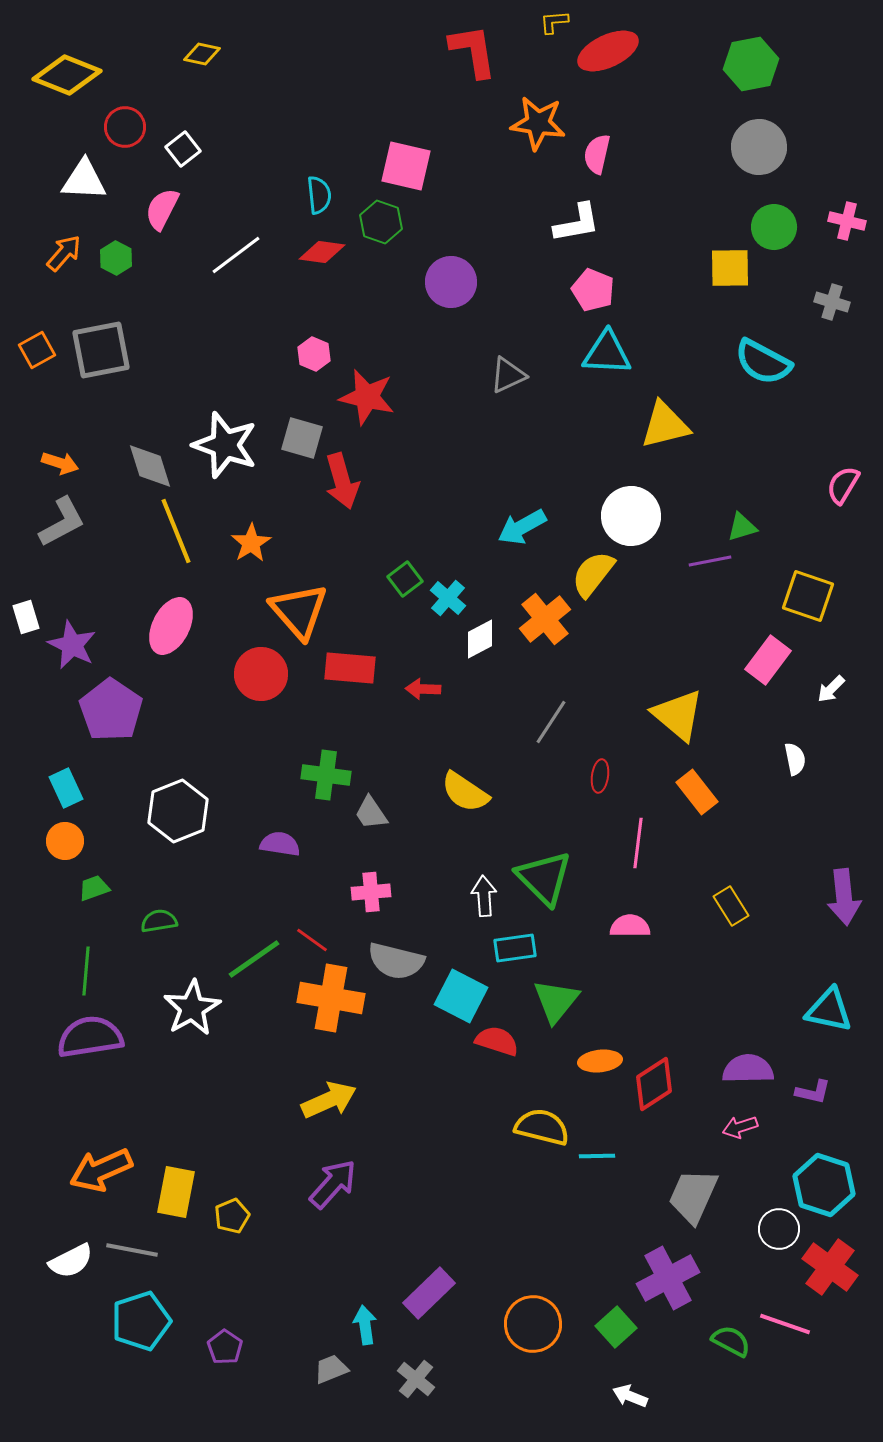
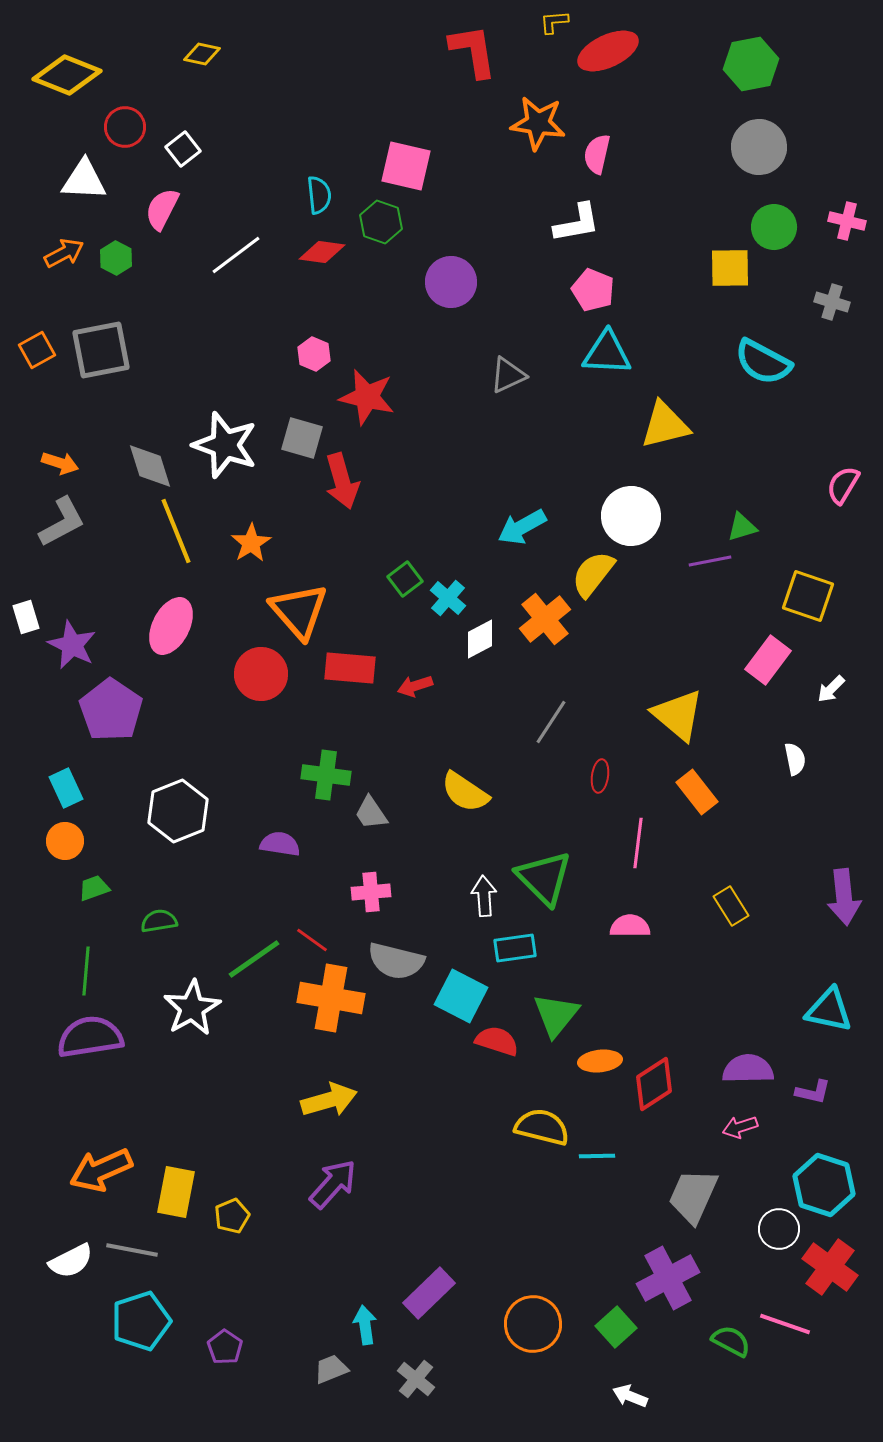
orange arrow at (64, 253): rotated 21 degrees clockwise
red arrow at (423, 689): moved 8 px left, 3 px up; rotated 20 degrees counterclockwise
green triangle at (556, 1001): moved 14 px down
yellow arrow at (329, 1100): rotated 8 degrees clockwise
